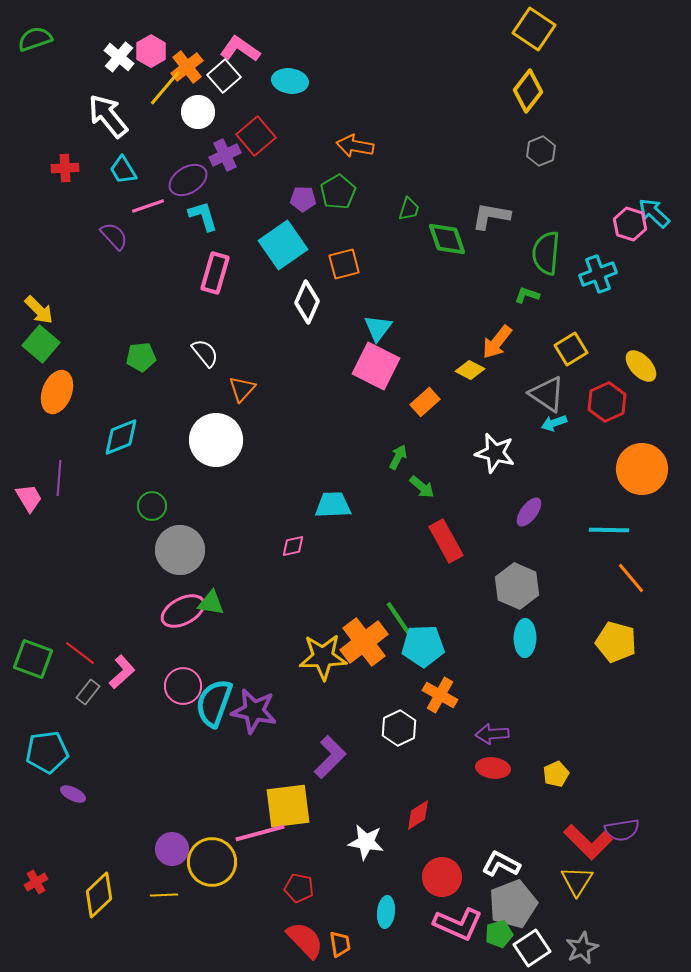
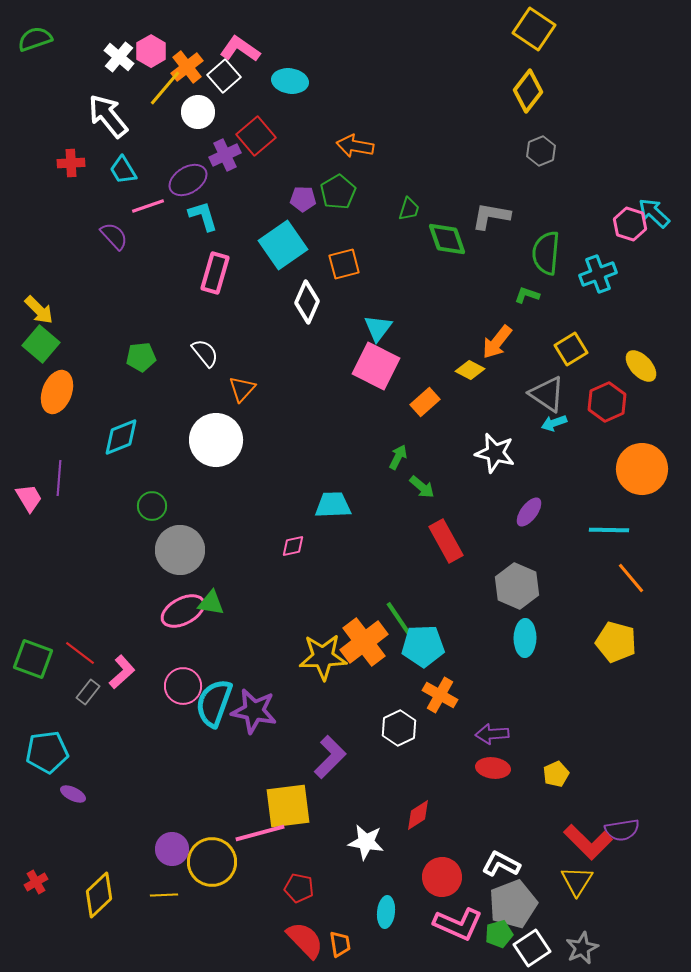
red cross at (65, 168): moved 6 px right, 5 px up
